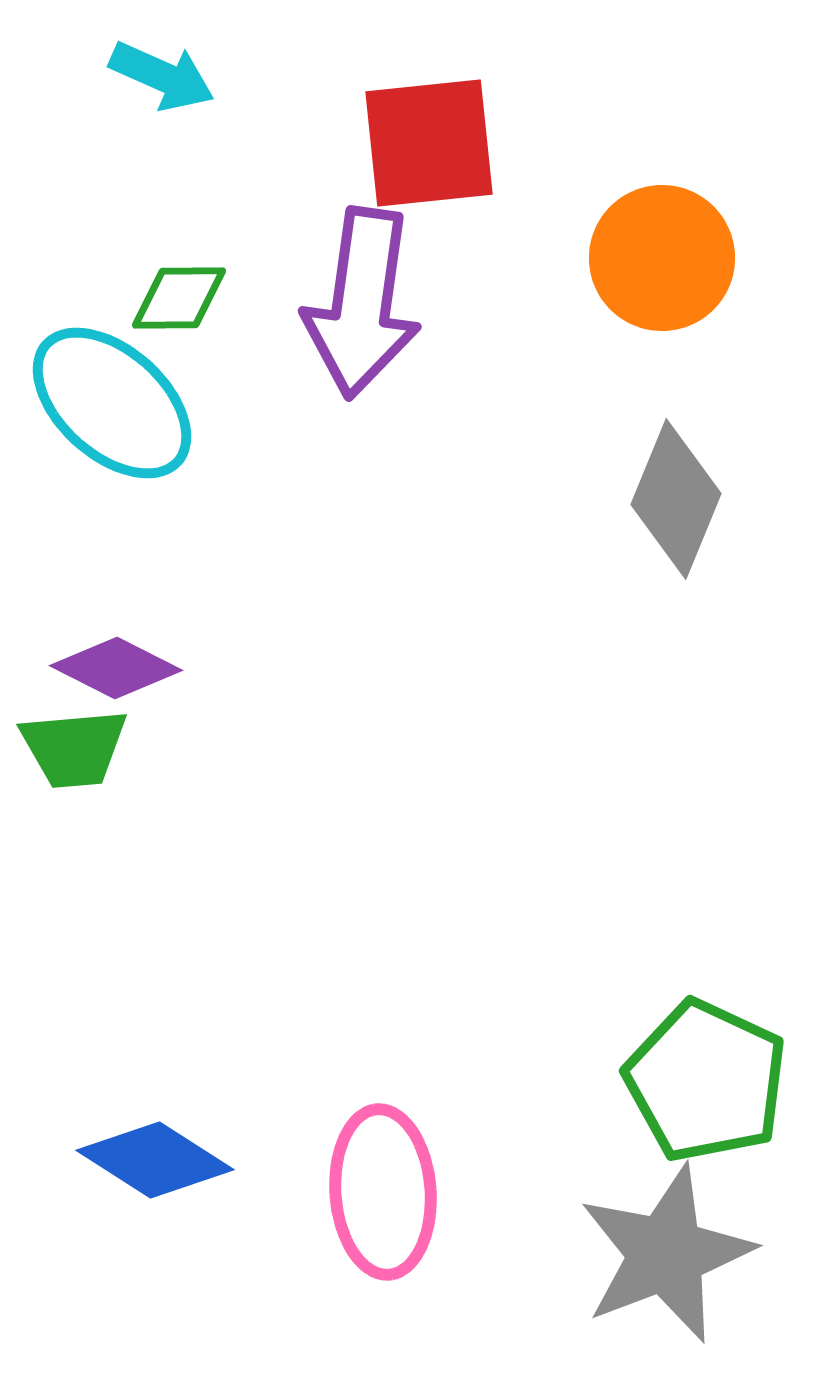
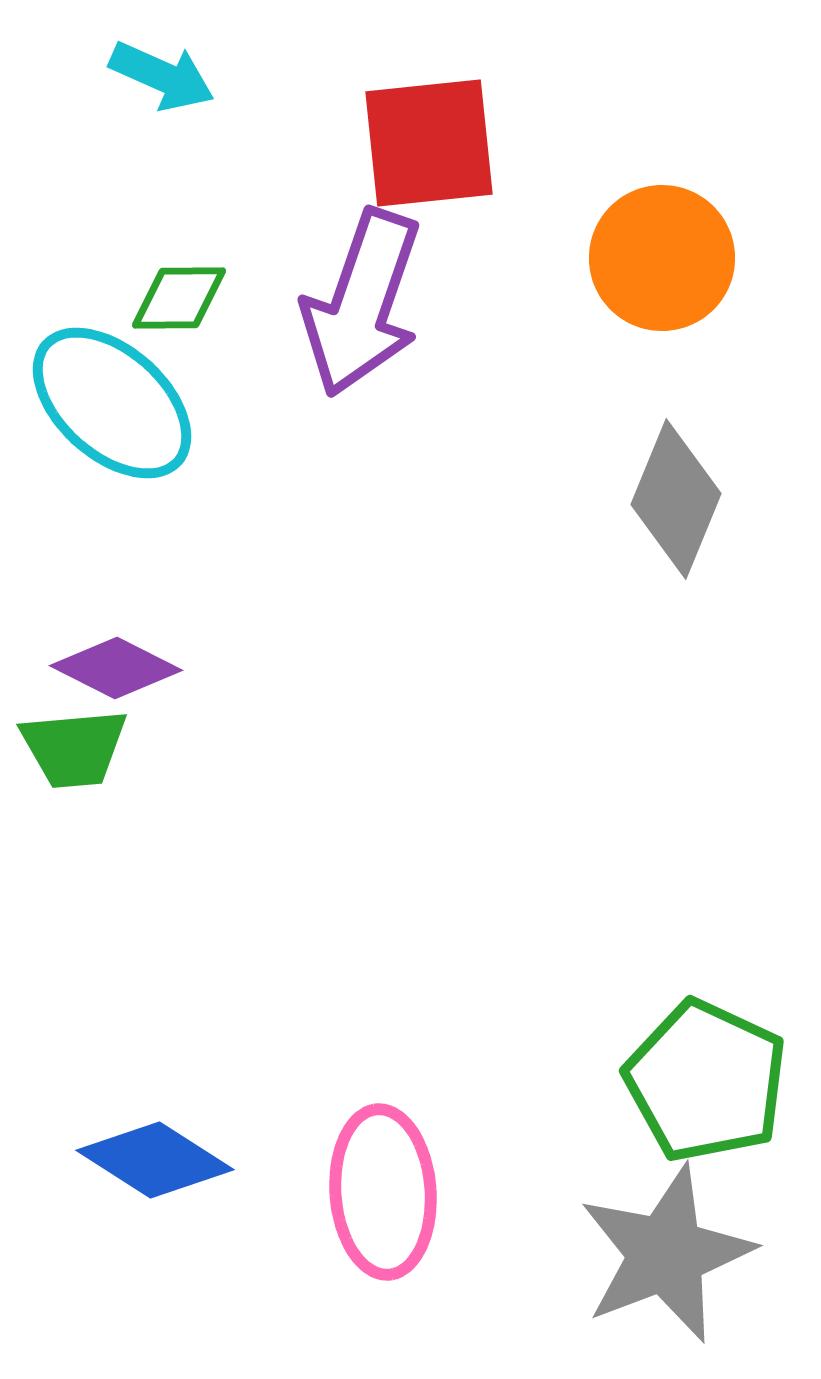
purple arrow: rotated 11 degrees clockwise
